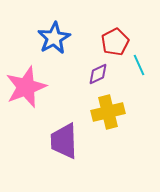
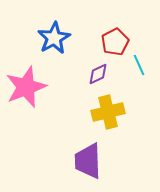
purple trapezoid: moved 24 px right, 20 px down
